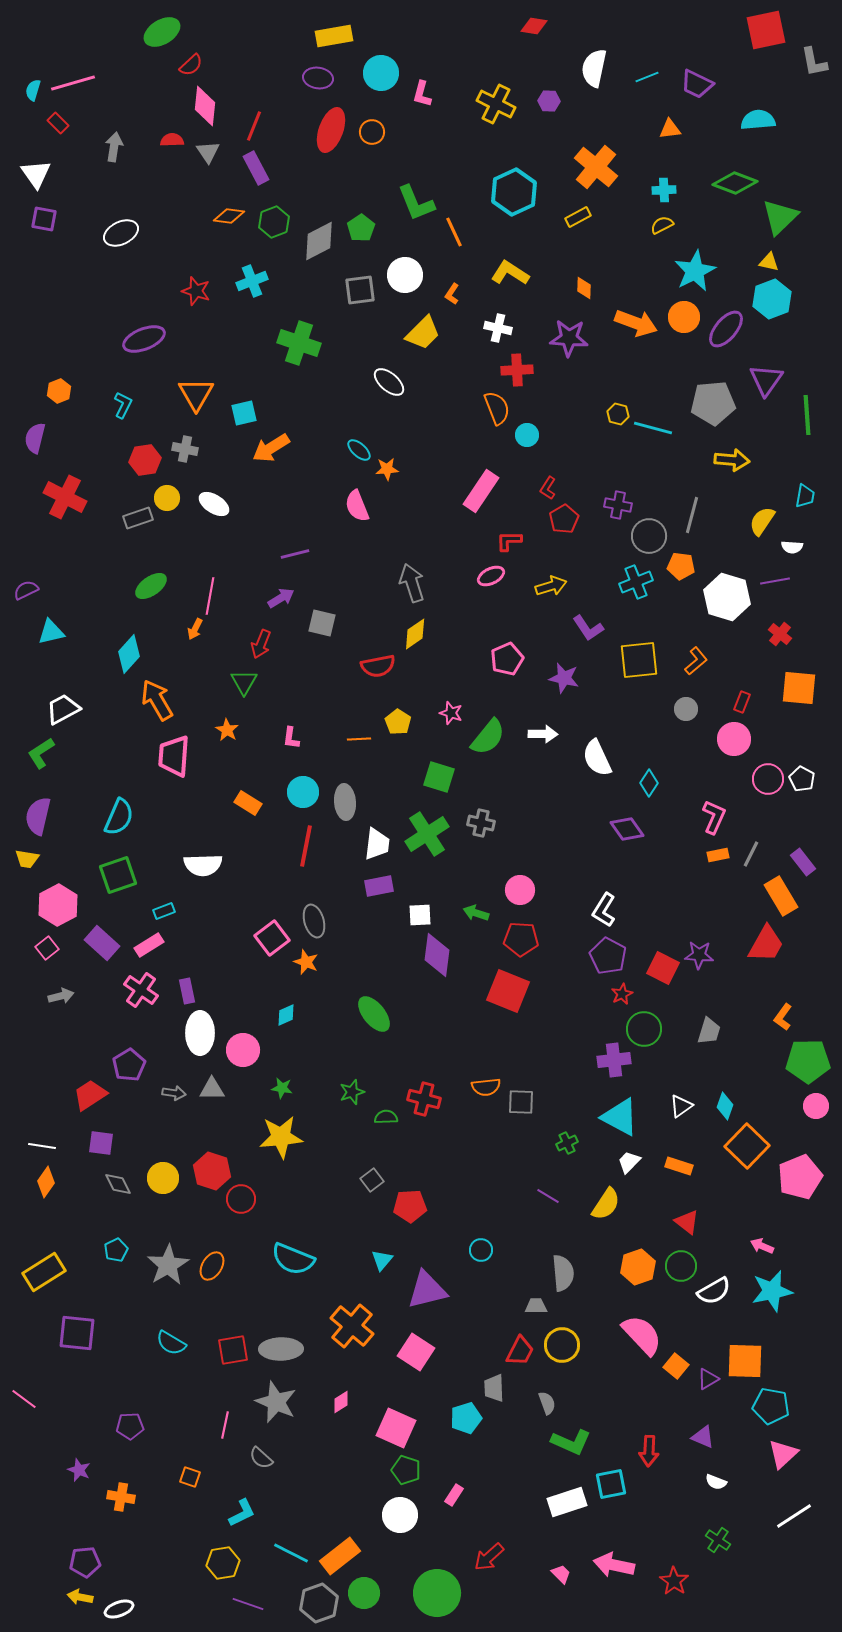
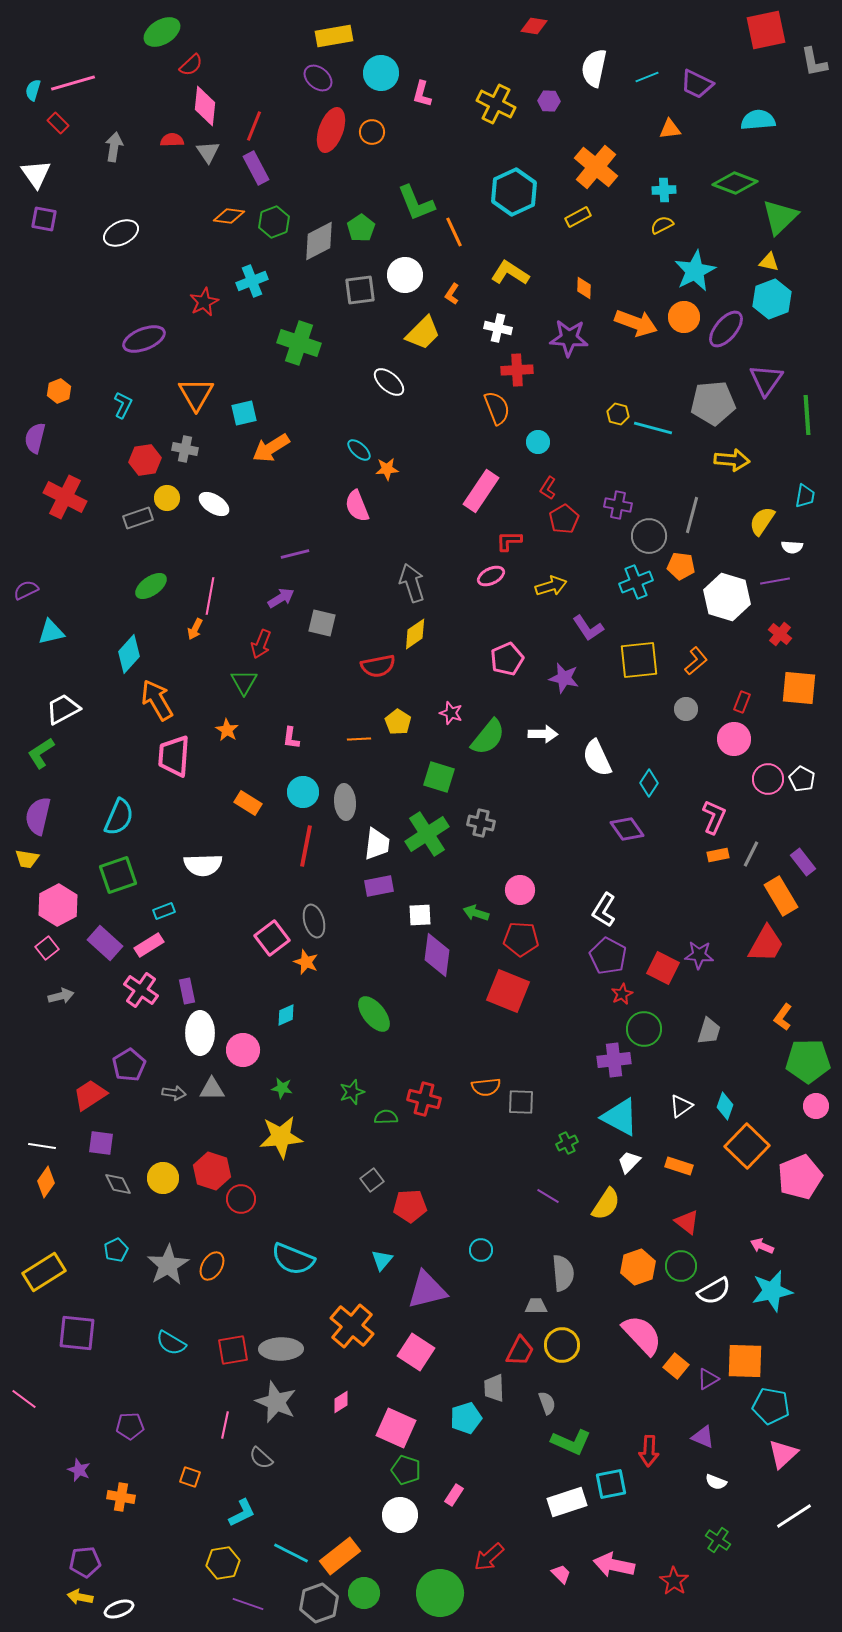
purple ellipse at (318, 78): rotated 32 degrees clockwise
red star at (196, 291): moved 8 px right, 11 px down; rotated 28 degrees clockwise
cyan circle at (527, 435): moved 11 px right, 7 px down
purple rectangle at (102, 943): moved 3 px right
green circle at (437, 1593): moved 3 px right
